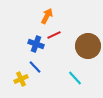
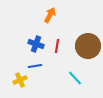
orange arrow: moved 3 px right, 1 px up
red line: moved 3 px right, 11 px down; rotated 56 degrees counterclockwise
blue line: moved 1 px up; rotated 56 degrees counterclockwise
yellow cross: moved 1 px left, 1 px down
